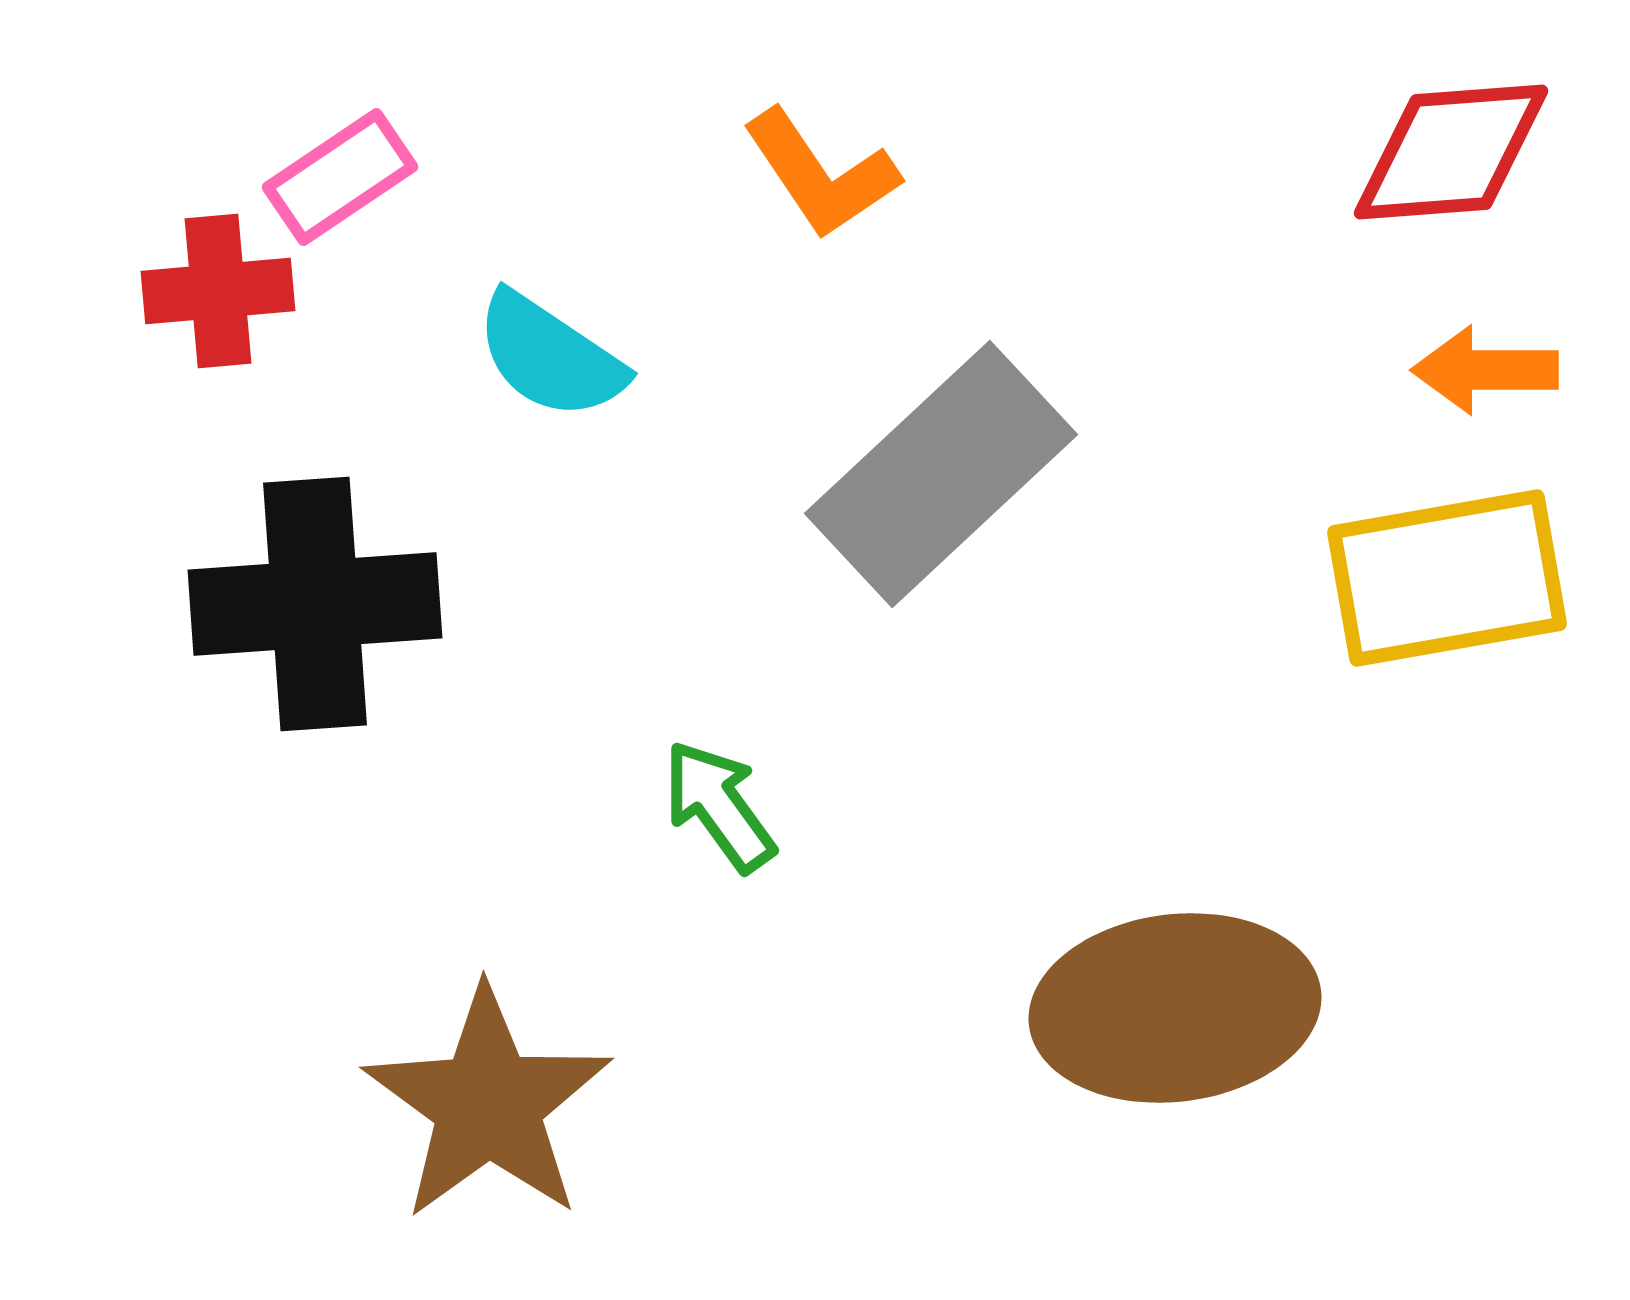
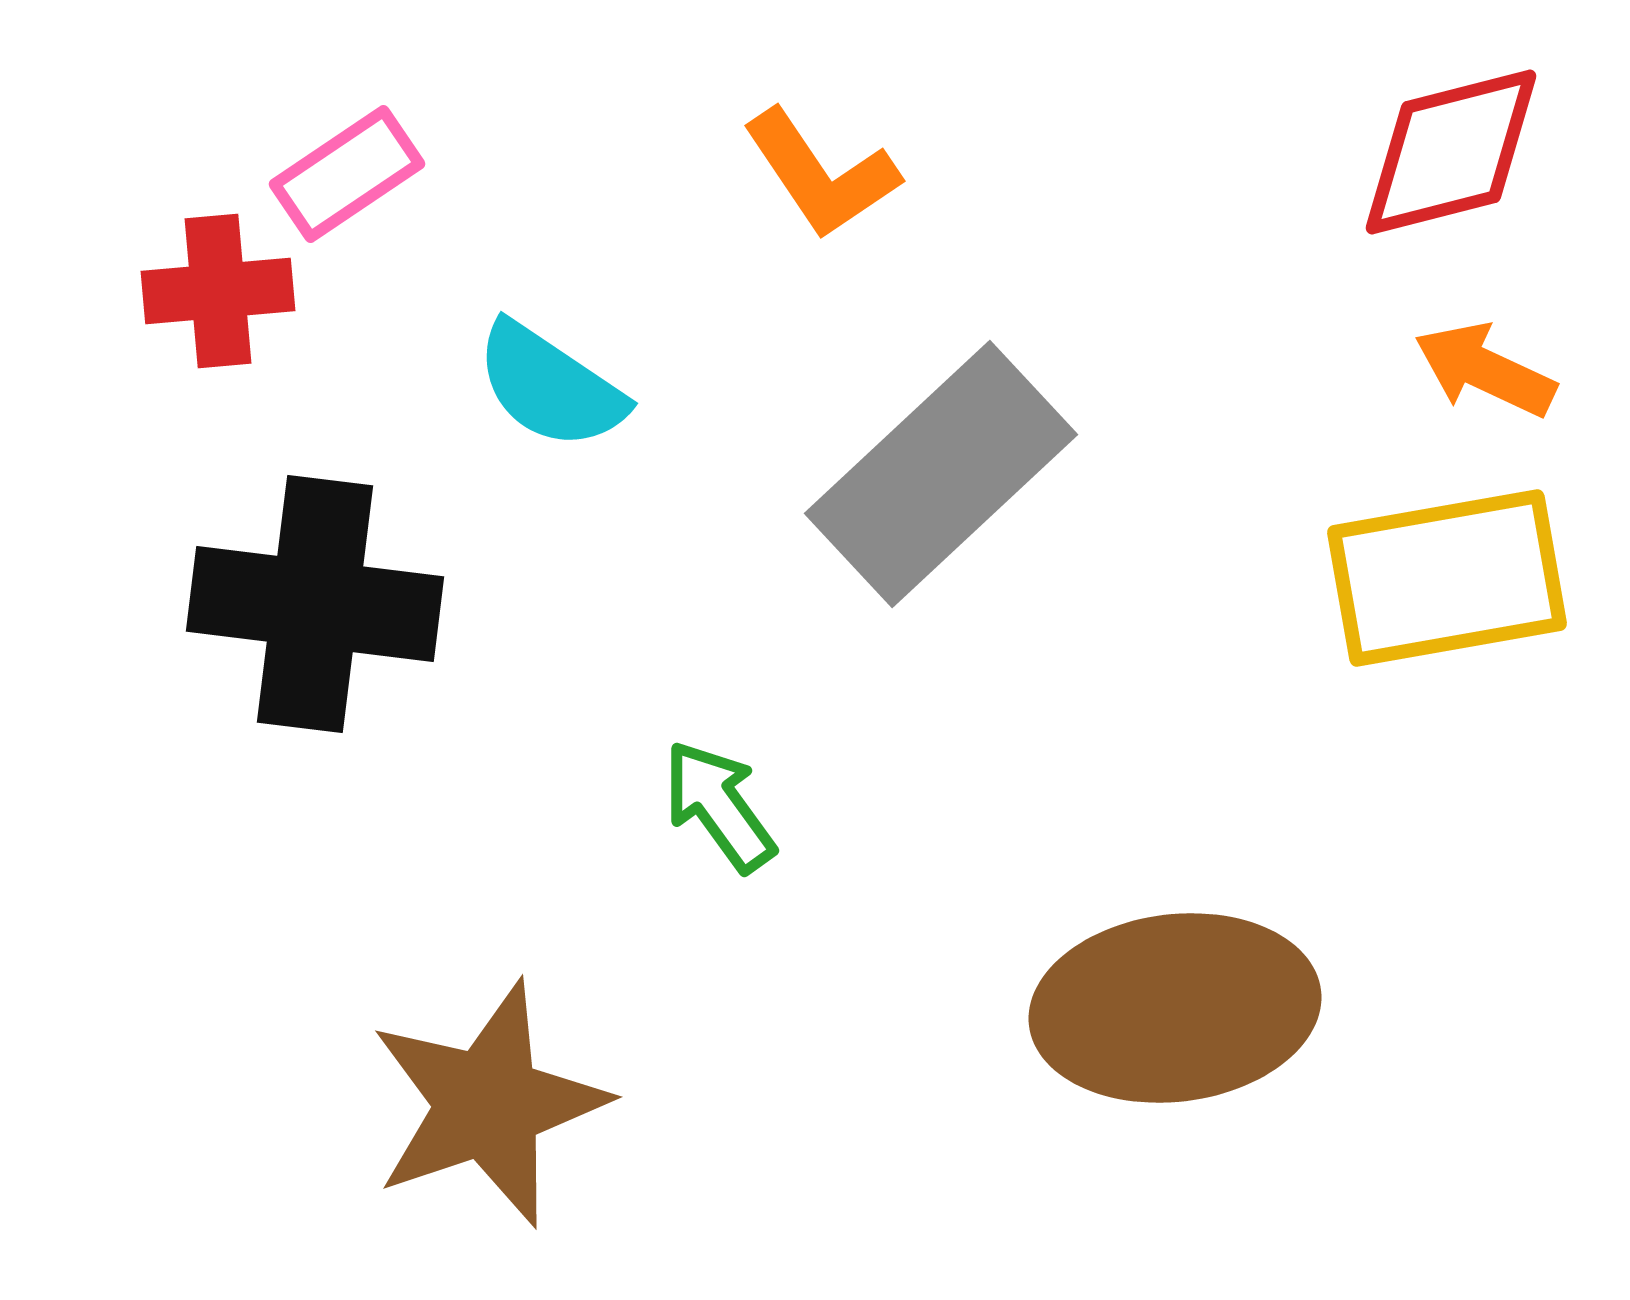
red diamond: rotated 10 degrees counterclockwise
pink rectangle: moved 7 px right, 3 px up
cyan semicircle: moved 30 px down
orange arrow: rotated 25 degrees clockwise
black cross: rotated 11 degrees clockwise
brown star: rotated 17 degrees clockwise
